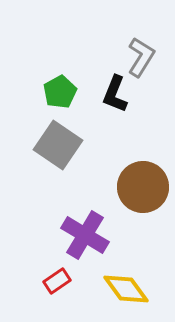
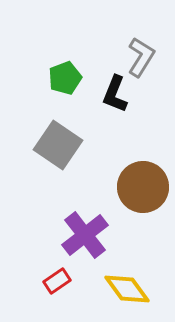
green pentagon: moved 5 px right, 14 px up; rotated 8 degrees clockwise
purple cross: rotated 21 degrees clockwise
yellow diamond: moved 1 px right
